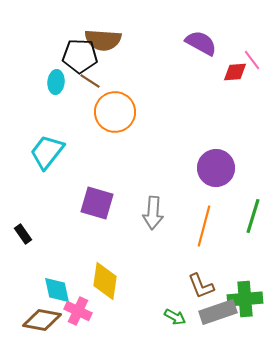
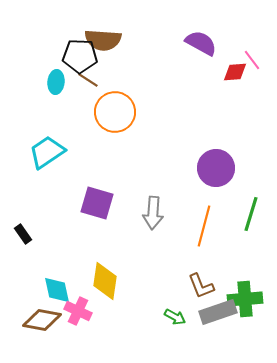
brown line: moved 2 px left, 1 px up
cyan trapezoid: rotated 18 degrees clockwise
green line: moved 2 px left, 2 px up
